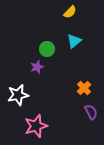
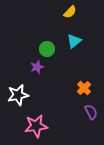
pink star: rotated 10 degrees clockwise
